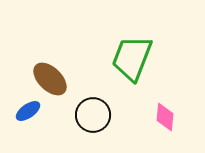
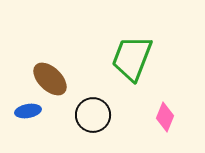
blue ellipse: rotated 25 degrees clockwise
pink diamond: rotated 16 degrees clockwise
